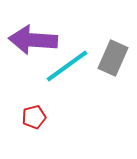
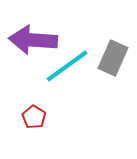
red pentagon: rotated 25 degrees counterclockwise
